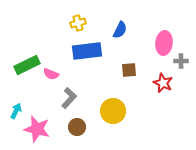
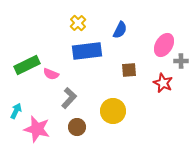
yellow cross: rotated 28 degrees counterclockwise
pink ellipse: moved 2 px down; rotated 25 degrees clockwise
